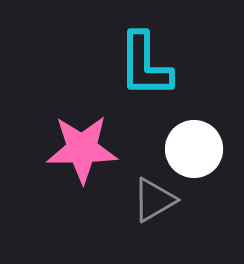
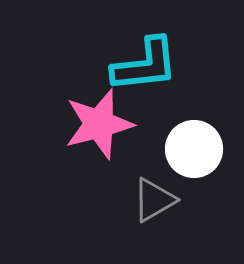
cyan L-shape: rotated 96 degrees counterclockwise
pink star: moved 17 px right, 25 px up; rotated 14 degrees counterclockwise
